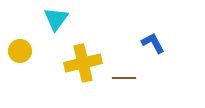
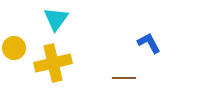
blue L-shape: moved 4 px left
yellow circle: moved 6 px left, 3 px up
yellow cross: moved 30 px left
